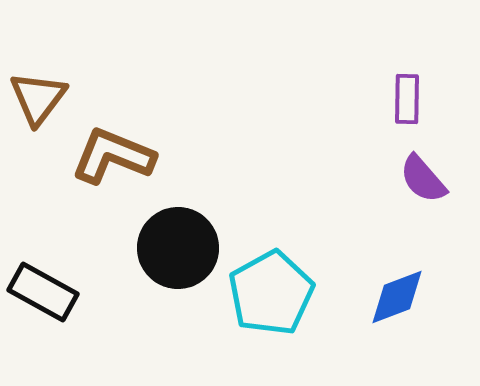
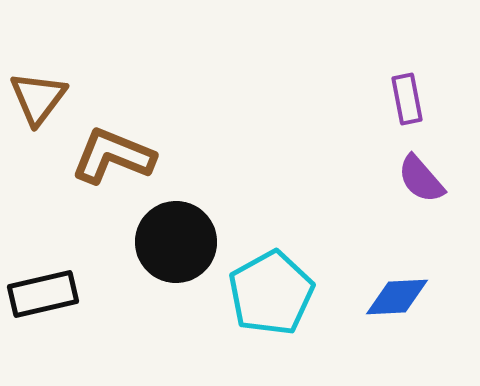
purple rectangle: rotated 12 degrees counterclockwise
purple semicircle: moved 2 px left
black circle: moved 2 px left, 6 px up
black rectangle: moved 2 px down; rotated 42 degrees counterclockwise
blue diamond: rotated 18 degrees clockwise
